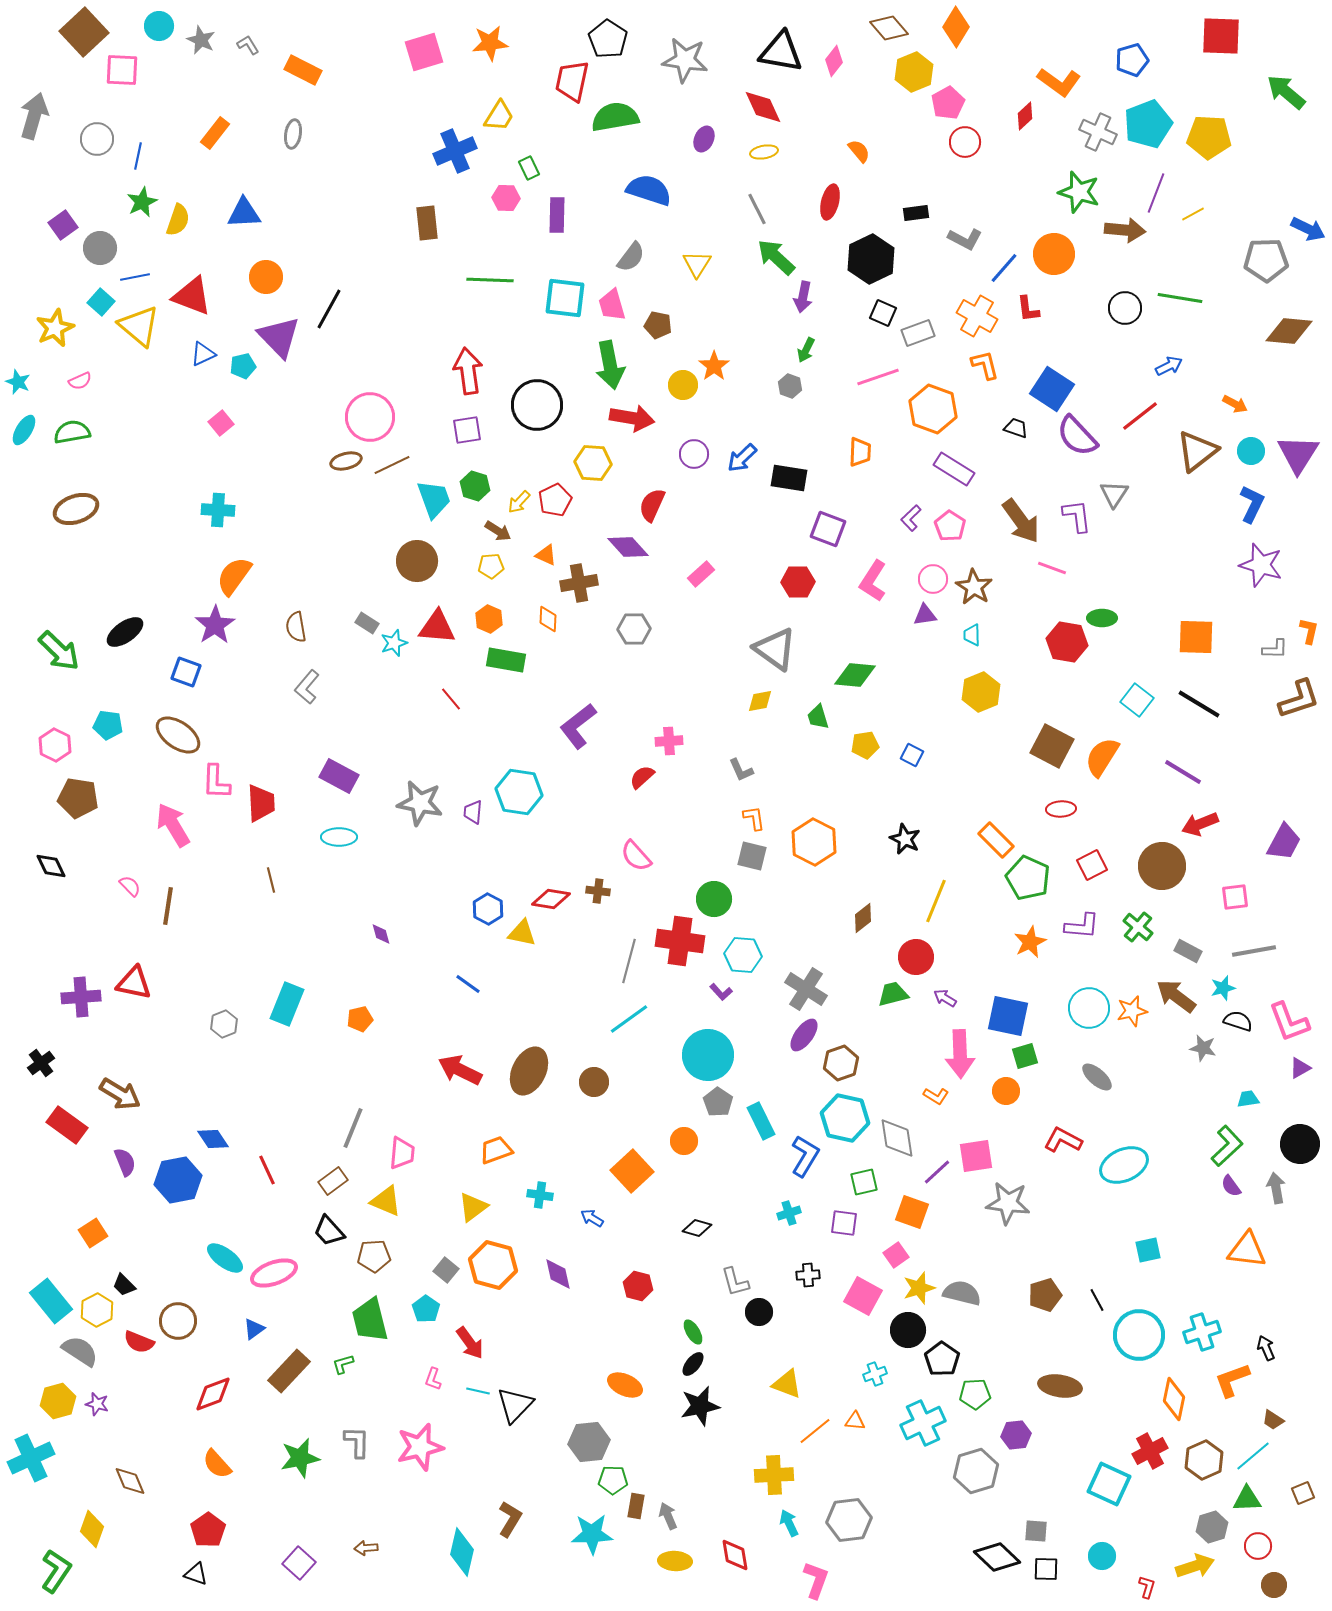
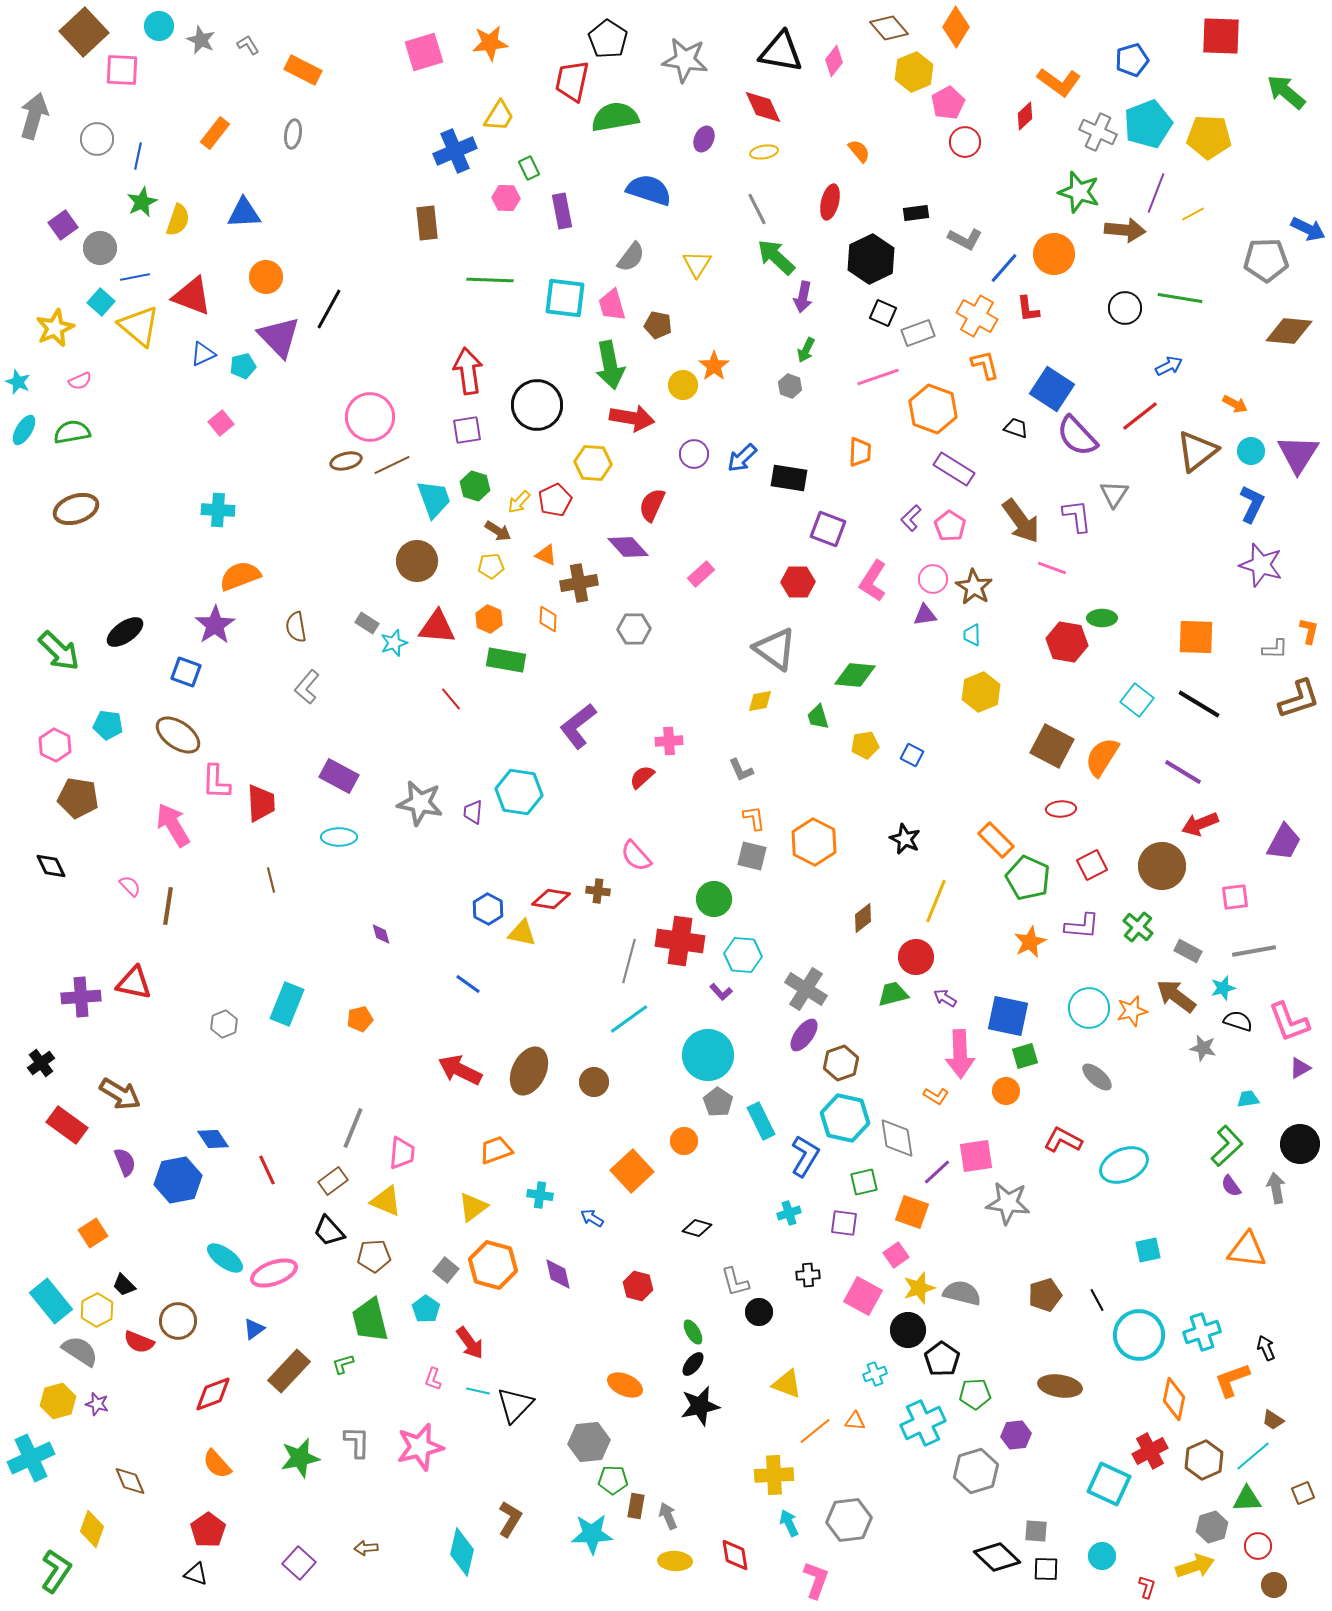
purple rectangle at (557, 215): moved 5 px right, 4 px up; rotated 12 degrees counterclockwise
orange semicircle at (234, 576): moved 6 px right; rotated 33 degrees clockwise
